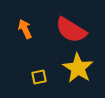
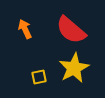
red semicircle: rotated 8 degrees clockwise
yellow star: moved 4 px left; rotated 12 degrees clockwise
